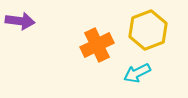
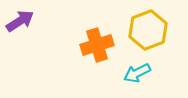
purple arrow: rotated 40 degrees counterclockwise
orange cross: rotated 8 degrees clockwise
